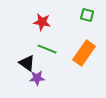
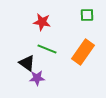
green square: rotated 16 degrees counterclockwise
orange rectangle: moved 1 px left, 1 px up
